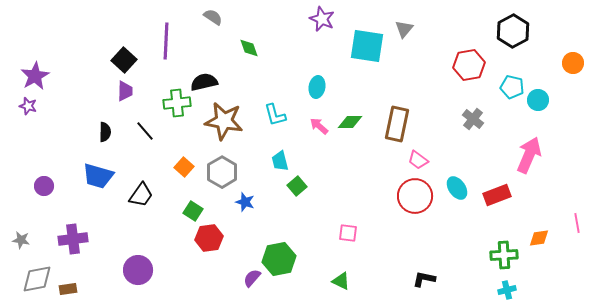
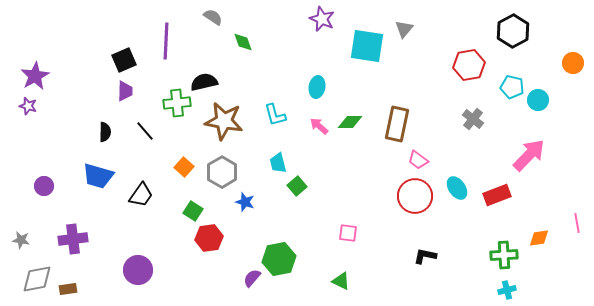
green diamond at (249, 48): moved 6 px left, 6 px up
black square at (124, 60): rotated 25 degrees clockwise
pink arrow at (529, 155): rotated 21 degrees clockwise
cyan trapezoid at (280, 161): moved 2 px left, 2 px down
black L-shape at (424, 279): moved 1 px right, 23 px up
